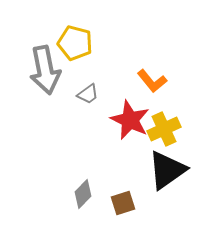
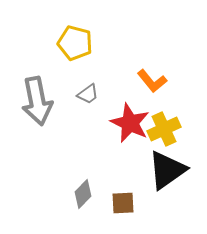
gray arrow: moved 8 px left, 31 px down
red star: moved 3 px down
brown square: rotated 15 degrees clockwise
